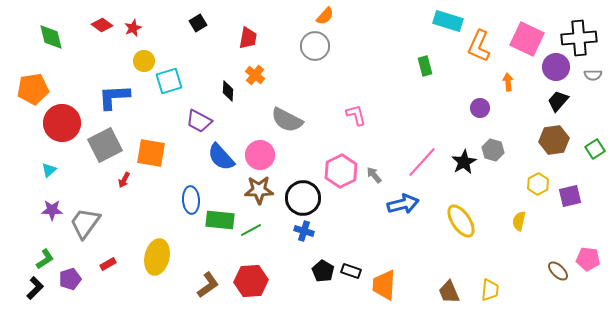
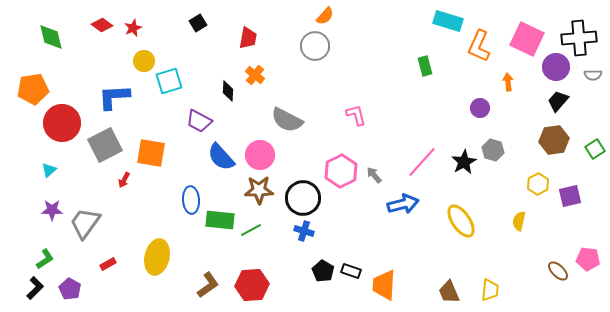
purple pentagon at (70, 279): moved 10 px down; rotated 25 degrees counterclockwise
red hexagon at (251, 281): moved 1 px right, 4 px down
